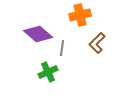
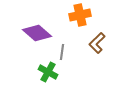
purple diamond: moved 1 px left, 1 px up
gray line: moved 4 px down
green cross: rotated 36 degrees counterclockwise
